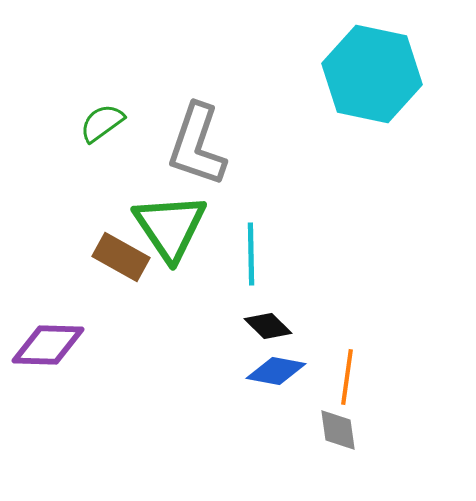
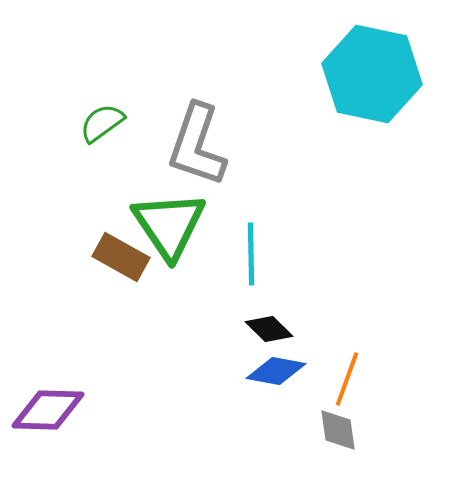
green triangle: moved 1 px left, 2 px up
black diamond: moved 1 px right, 3 px down
purple diamond: moved 65 px down
orange line: moved 2 px down; rotated 12 degrees clockwise
